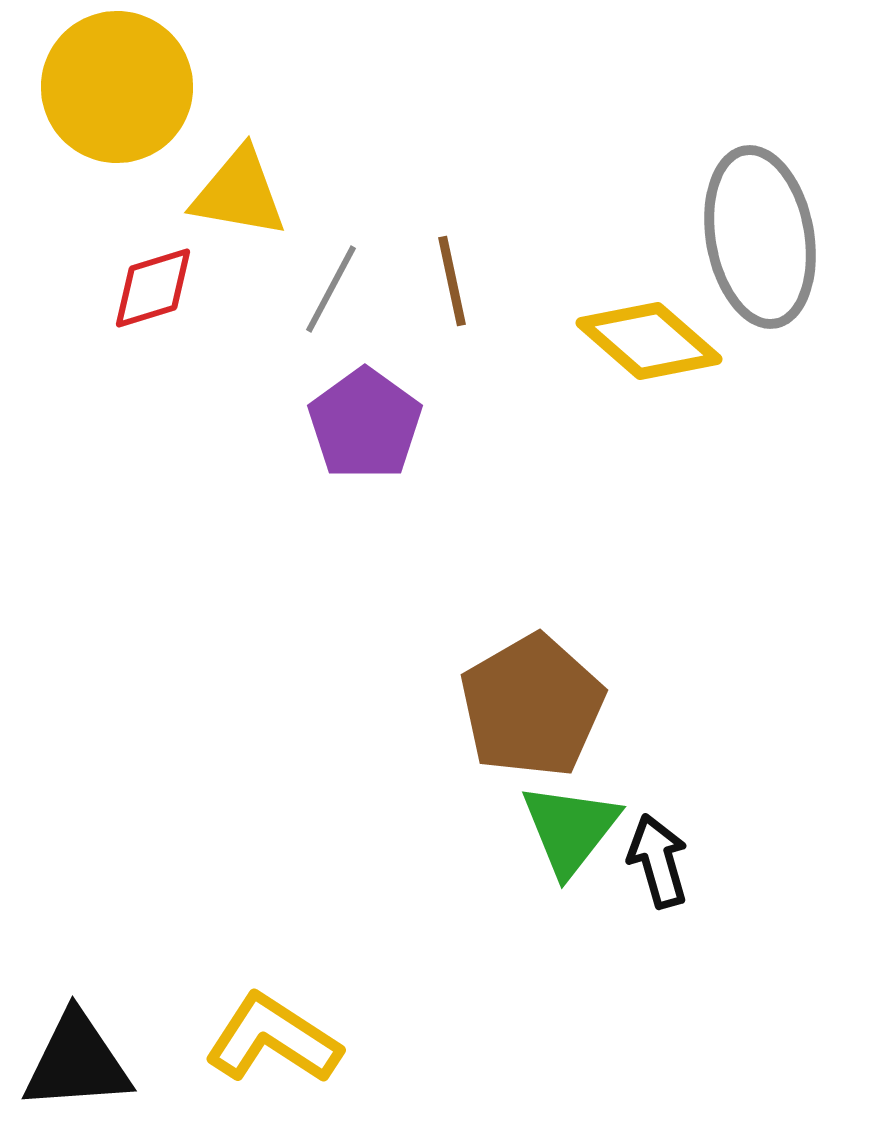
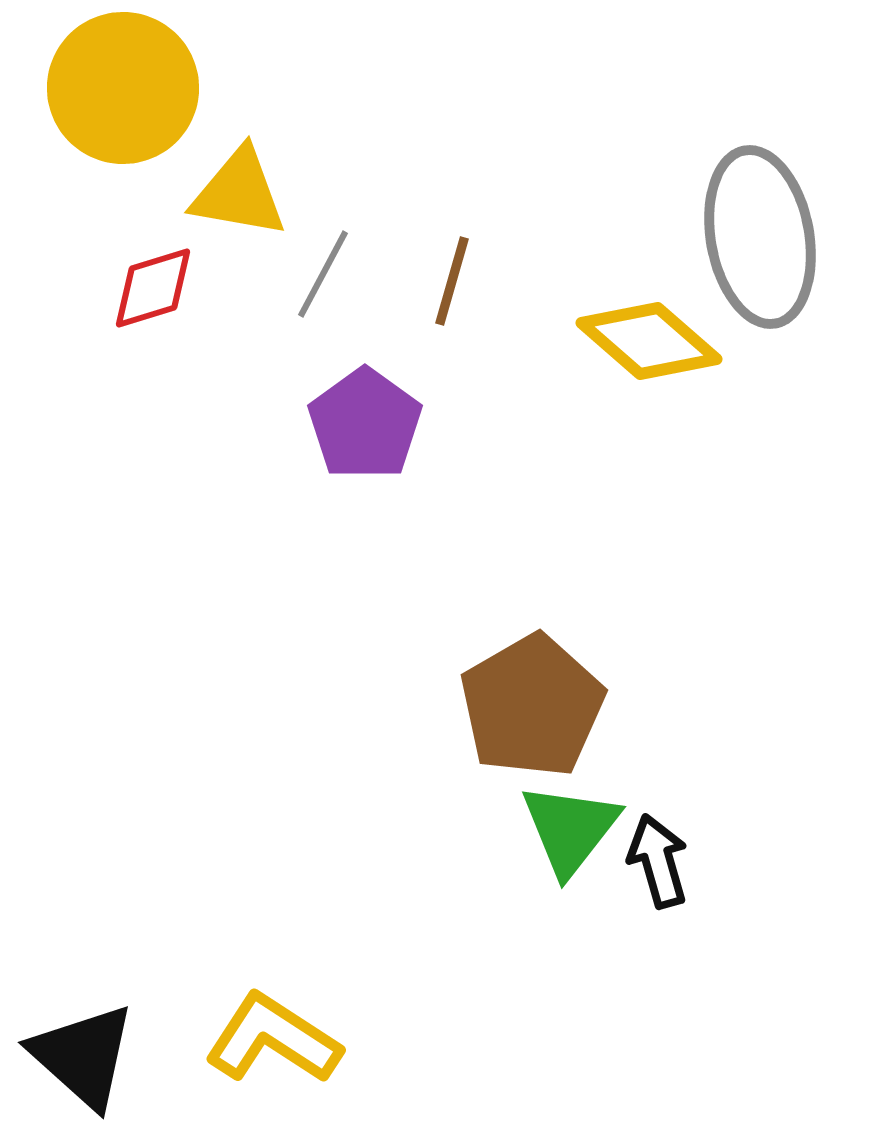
yellow circle: moved 6 px right, 1 px down
brown line: rotated 28 degrees clockwise
gray line: moved 8 px left, 15 px up
black triangle: moved 6 px right, 6 px up; rotated 46 degrees clockwise
